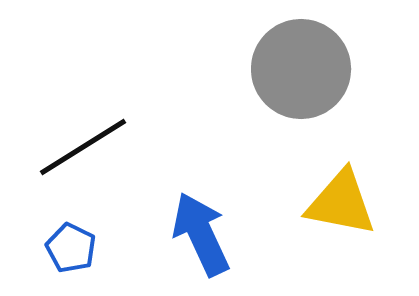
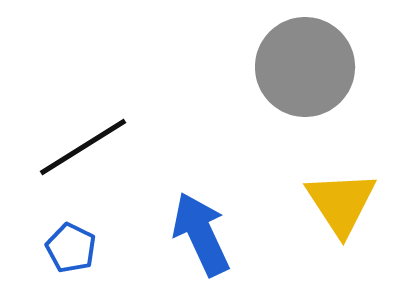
gray circle: moved 4 px right, 2 px up
yellow triangle: rotated 46 degrees clockwise
